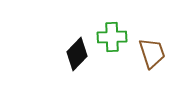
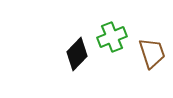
green cross: rotated 20 degrees counterclockwise
